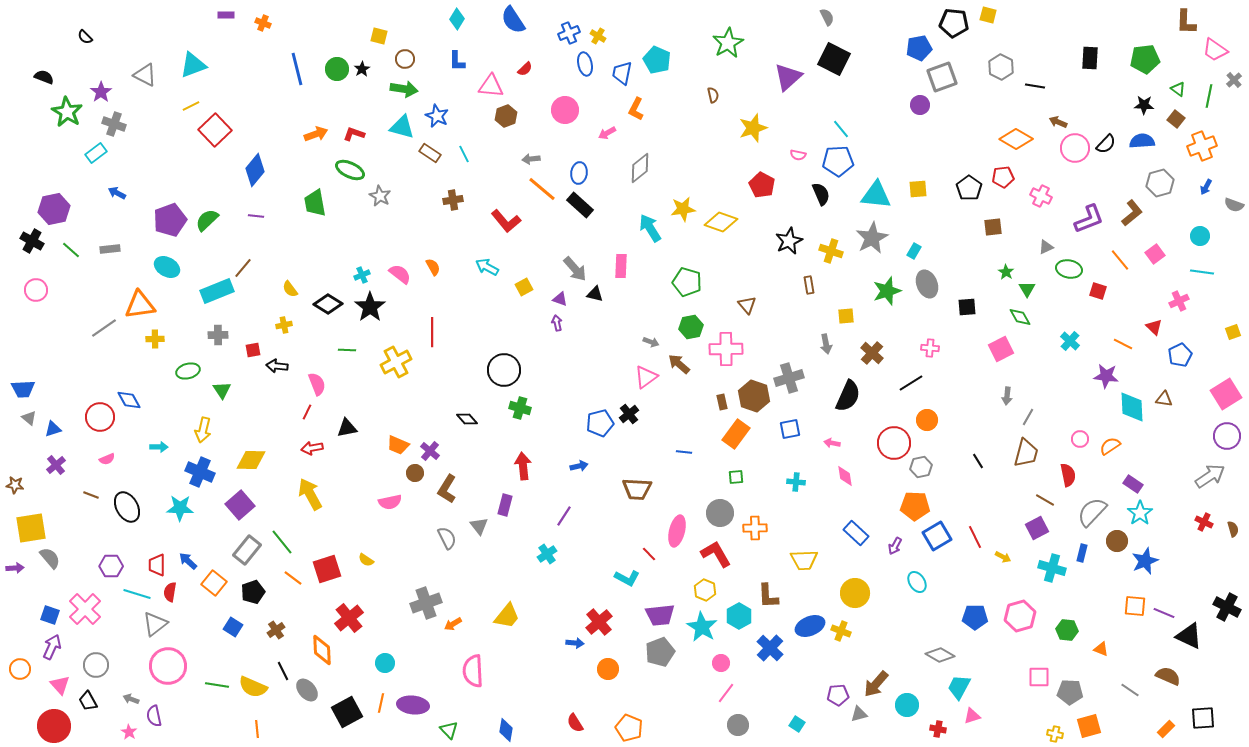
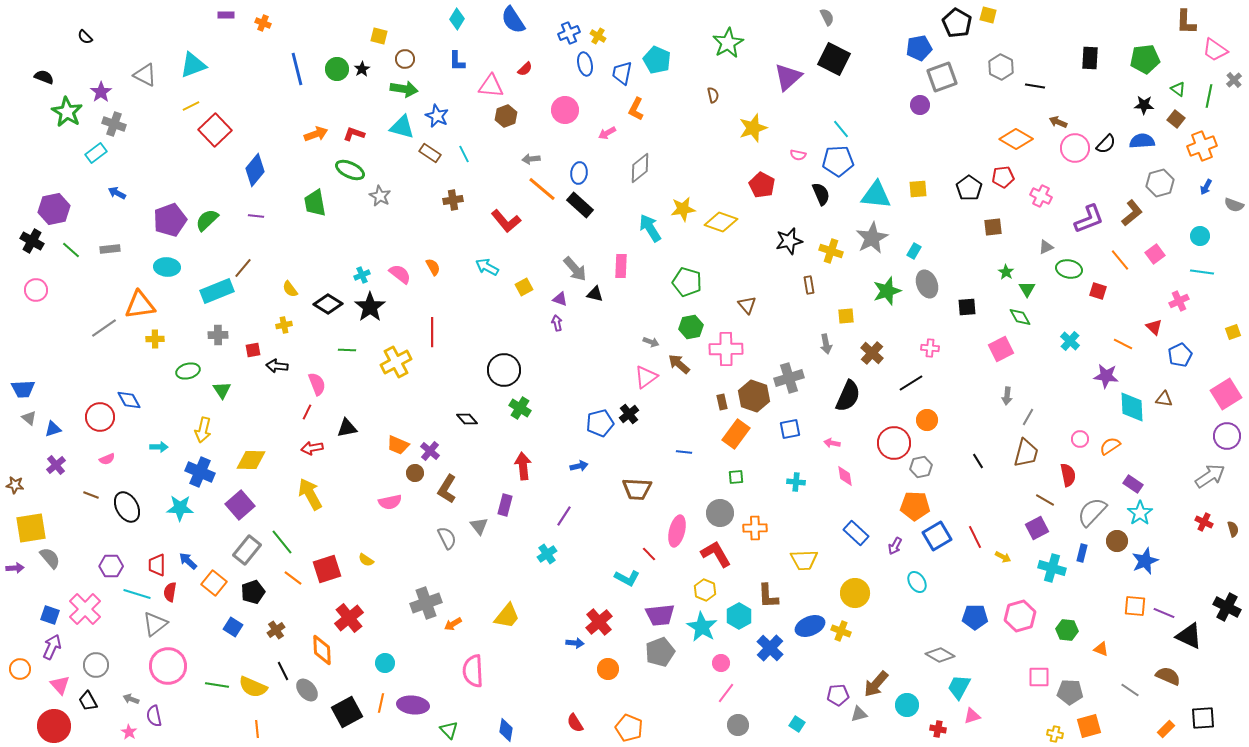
black pentagon at (954, 23): moved 3 px right; rotated 24 degrees clockwise
black star at (789, 241): rotated 12 degrees clockwise
cyan ellipse at (167, 267): rotated 25 degrees counterclockwise
green cross at (520, 408): rotated 15 degrees clockwise
